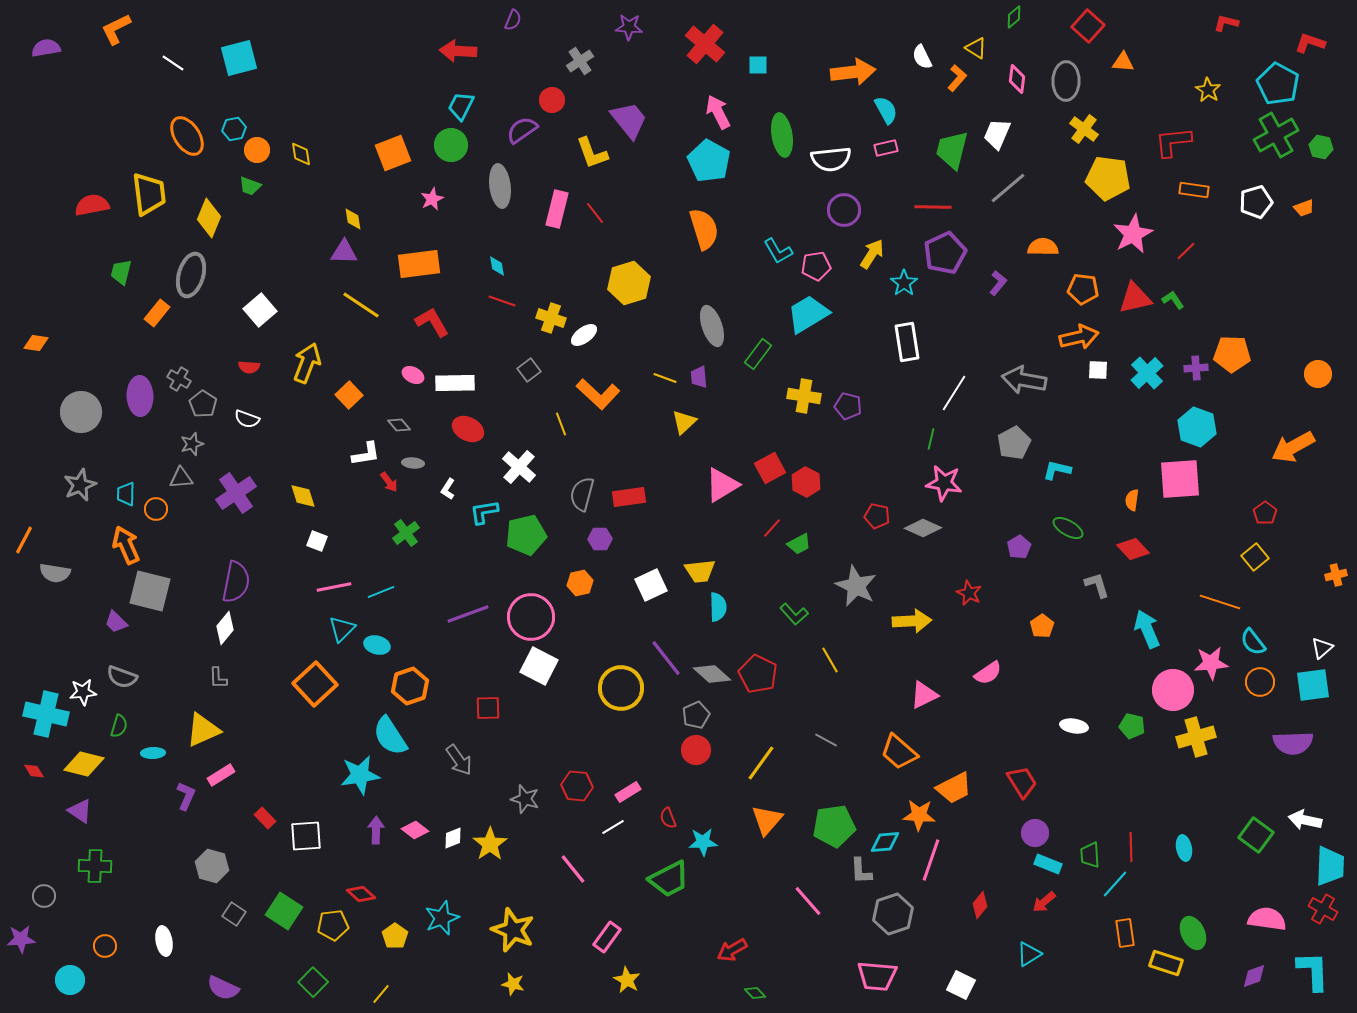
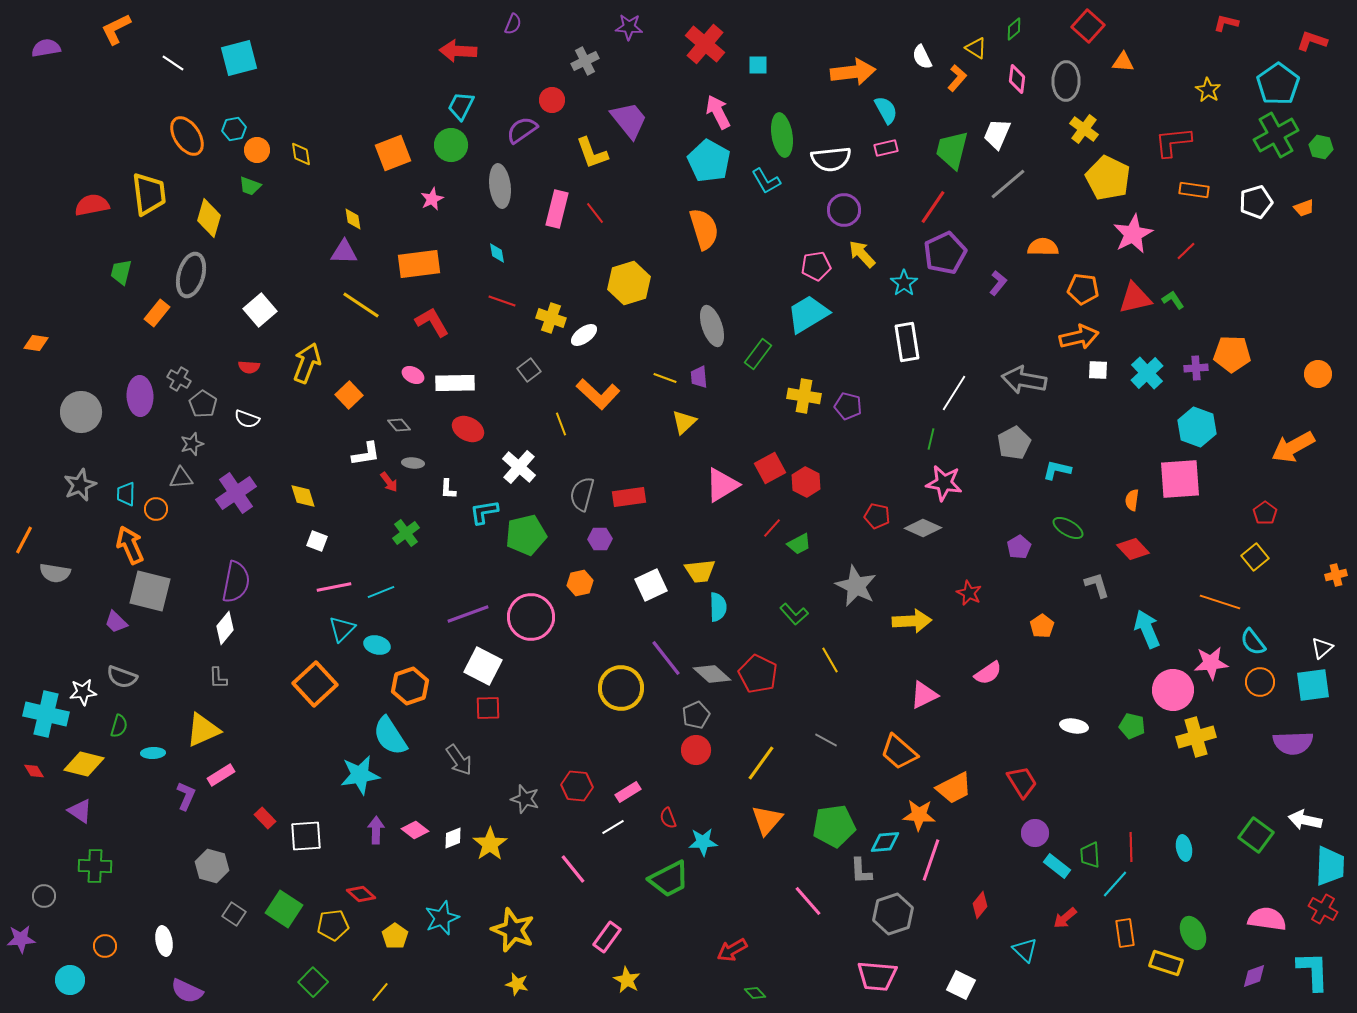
green diamond at (1014, 17): moved 12 px down
purple semicircle at (513, 20): moved 4 px down
red L-shape at (1310, 43): moved 2 px right, 2 px up
gray cross at (580, 61): moved 5 px right; rotated 8 degrees clockwise
cyan pentagon at (1278, 84): rotated 9 degrees clockwise
yellow pentagon at (1108, 178): rotated 18 degrees clockwise
gray line at (1008, 188): moved 4 px up
red line at (933, 207): rotated 57 degrees counterclockwise
yellow diamond at (209, 218): rotated 6 degrees counterclockwise
cyan L-shape at (778, 251): moved 12 px left, 70 px up
yellow arrow at (872, 254): moved 10 px left; rotated 76 degrees counterclockwise
cyan diamond at (497, 266): moved 13 px up
white L-shape at (448, 489): rotated 30 degrees counterclockwise
orange arrow at (126, 545): moved 4 px right
white square at (539, 666): moved 56 px left
cyan rectangle at (1048, 864): moved 9 px right, 2 px down; rotated 16 degrees clockwise
red arrow at (1044, 902): moved 21 px right, 16 px down
green square at (284, 911): moved 2 px up
cyan triangle at (1029, 954): moved 4 px left, 4 px up; rotated 44 degrees counterclockwise
yellow star at (513, 984): moved 4 px right
purple semicircle at (223, 988): moved 36 px left, 3 px down
yellow line at (381, 994): moved 1 px left, 2 px up
